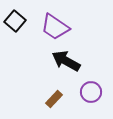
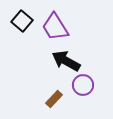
black square: moved 7 px right
purple trapezoid: rotated 24 degrees clockwise
purple circle: moved 8 px left, 7 px up
